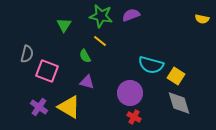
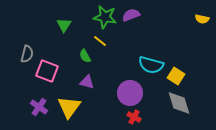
green star: moved 4 px right, 1 px down
yellow triangle: rotated 35 degrees clockwise
